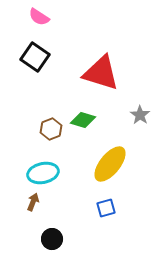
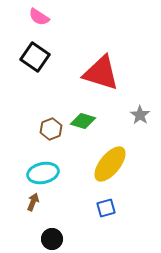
green diamond: moved 1 px down
